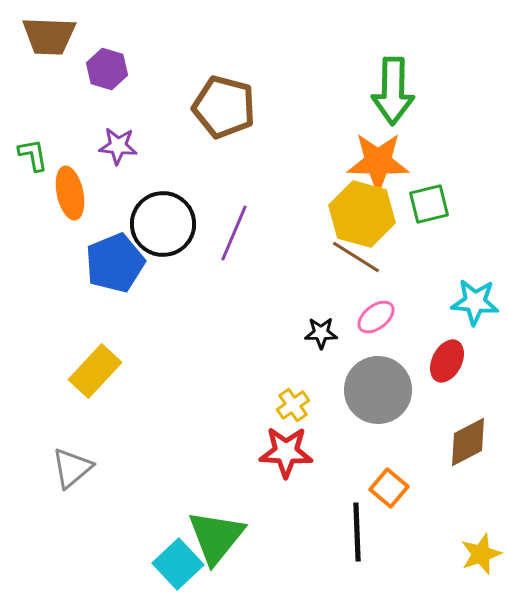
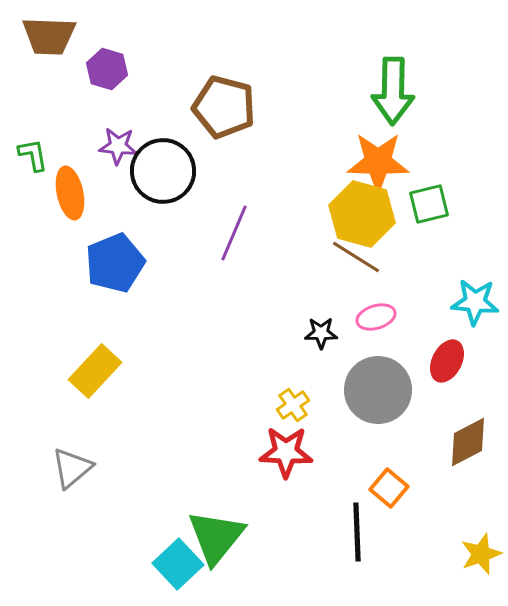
black circle: moved 53 px up
pink ellipse: rotated 21 degrees clockwise
